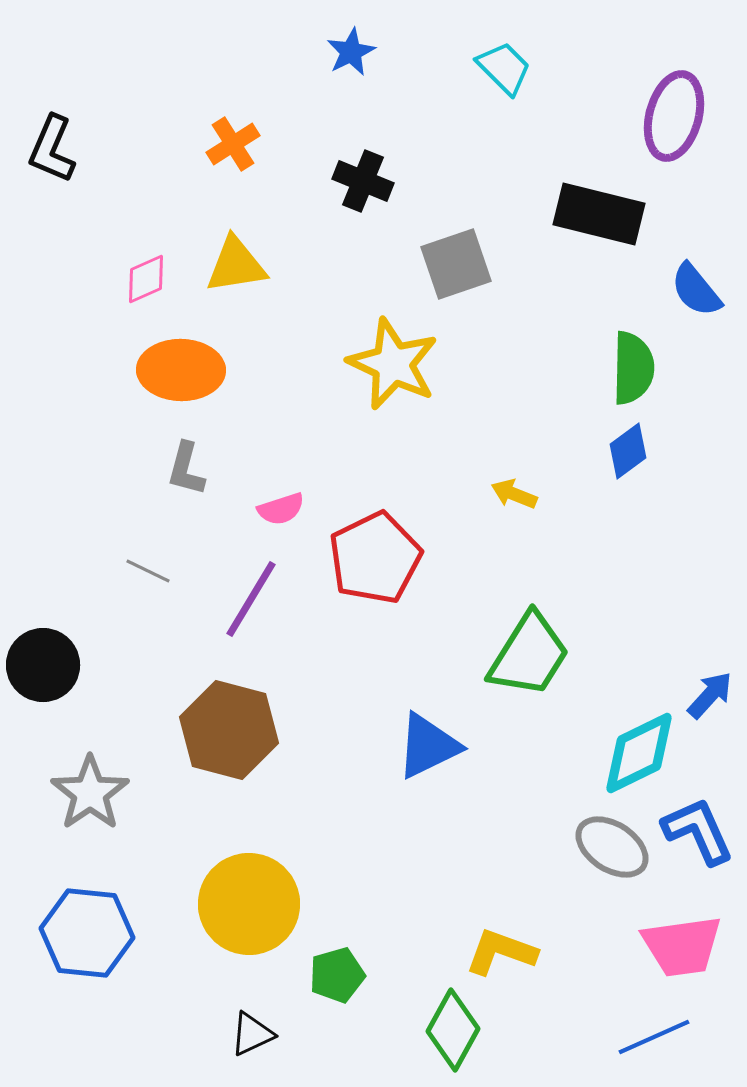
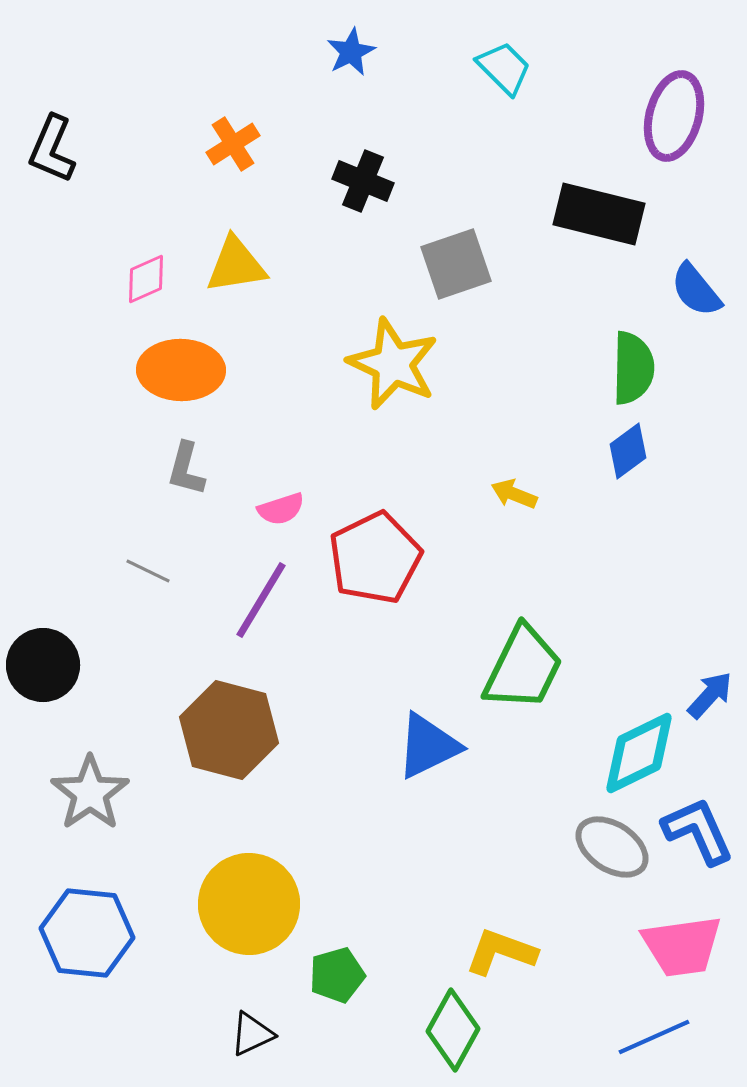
purple line: moved 10 px right, 1 px down
green trapezoid: moved 6 px left, 13 px down; rotated 6 degrees counterclockwise
